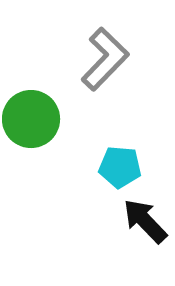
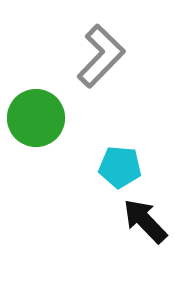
gray L-shape: moved 4 px left, 3 px up
green circle: moved 5 px right, 1 px up
